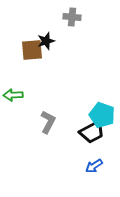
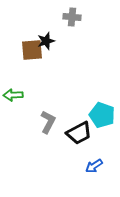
black trapezoid: moved 13 px left, 1 px down
